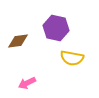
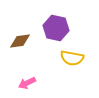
brown diamond: moved 2 px right
